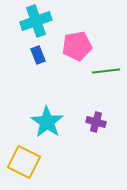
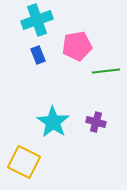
cyan cross: moved 1 px right, 1 px up
cyan star: moved 6 px right
